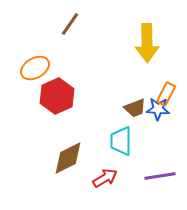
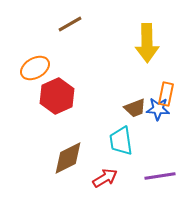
brown line: rotated 25 degrees clockwise
orange rectangle: rotated 15 degrees counterclockwise
cyan trapezoid: rotated 8 degrees counterclockwise
